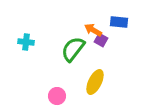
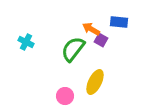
orange arrow: moved 2 px left, 1 px up
cyan cross: rotated 21 degrees clockwise
pink circle: moved 8 px right
